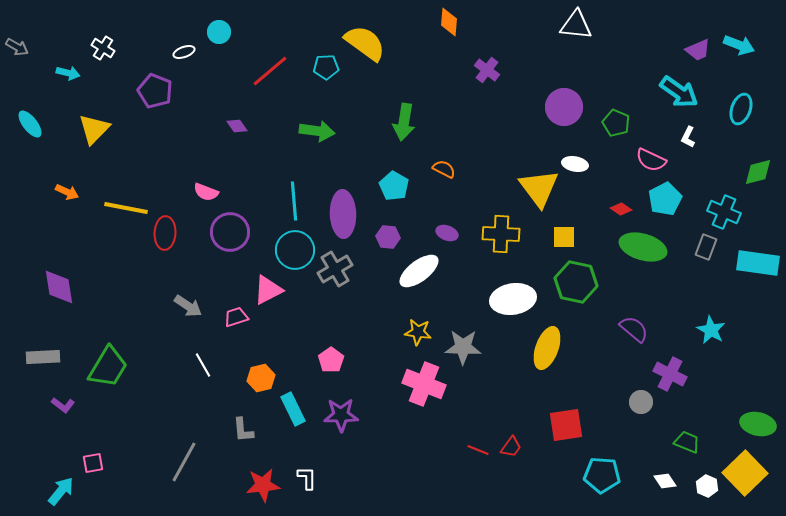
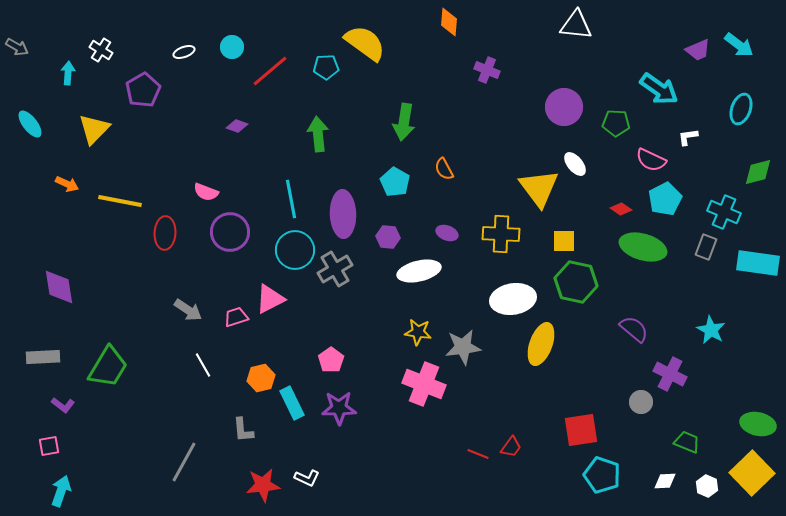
cyan circle at (219, 32): moved 13 px right, 15 px down
cyan arrow at (739, 45): rotated 16 degrees clockwise
white cross at (103, 48): moved 2 px left, 2 px down
purple cross at (487, 70): rotated 15 degrees counterclockwise
cyan arrow at (68, 73): rotated 100 degrees counterclockwise
purple pentagon at (155, 91): moved 12 px left, 1 px up; rotated 20 degrees clockwise
cyan arrow at (679, 92): moved 20 px left, 3 px up
green pentagon at (616, 123): rotated 20 degrees counterclockwise
purple diamond at (237, 126): rotated 35 degrees counterclockwise
green arrow at (317, 131): moved 1 px right, 3 px down; rotated 104 degrees counterclockwise
white L-shape at (688, 137): rotated 55 degrees clockwise
white ellipse at (575, 164): rotated 40 degrees clockwise
orange semicircle at (444, 169): rotated 145 degrees counterclockwise
cyan pentagon at (394, 186): moved 1 px right, 4 px up
orange arrow at (67, 192): moved 8 px up
cyan line at (294, 201): moved 3 px left, 2 px up; rotated 6 degrees counterclockwise
yellow line at (126, 208): moved 6 px left, 7 px up
yellow square at (564, 237): moved 4 px down
white ellipse at (419, 271): rotated 24 degrees clockwise
pink triangle at (268, 290): moved 2 px right, 9 px down
gray arrow at (188, 306): moved 4 px down
gray star at (463, 347): rotated 9 degrees counterclockwise
yellow ellipse at (547, 348): moved 6 px left, 4 px up
cyan rectangle at (293, 409): moved 1 px left, 6 px up
purple star at (341, 415): moved 2 px left, 7 px up
red square at (566, 425): moved 15 px right, 5 px down
red line at (478, 450): moved 4 px down
pink square at (93, 463): moved 44 px left, 17 px up
yellow square at (745, 473): moved 7 px right
cyan pentagon at (602, 475): rotated 15 degrees clockwise
white L-shape at (307, 478): rotated 115 degrees clockwise
white diamond at (665, 481): rotated 60 degrees counterclockwise
cyan arrow at (61, 491): rotated 20 degrees counterclockwise
